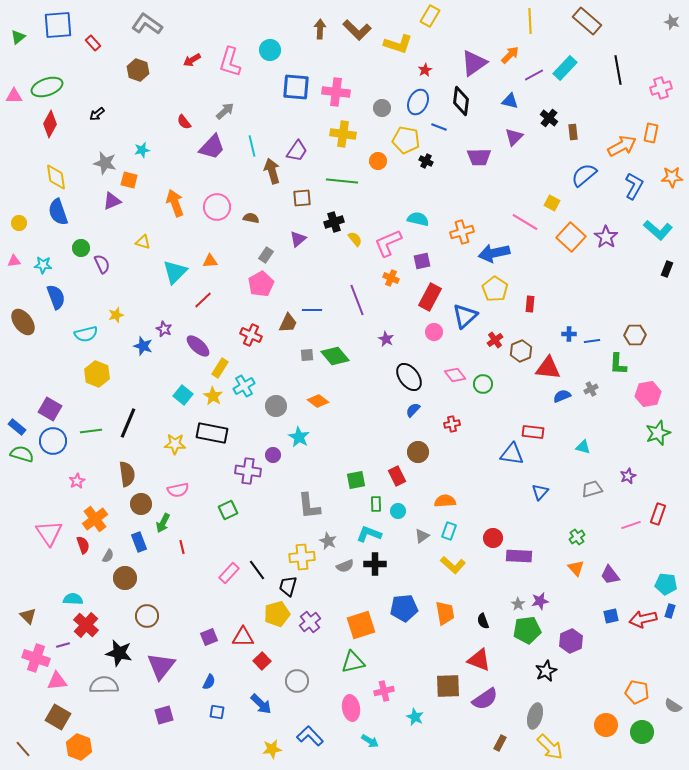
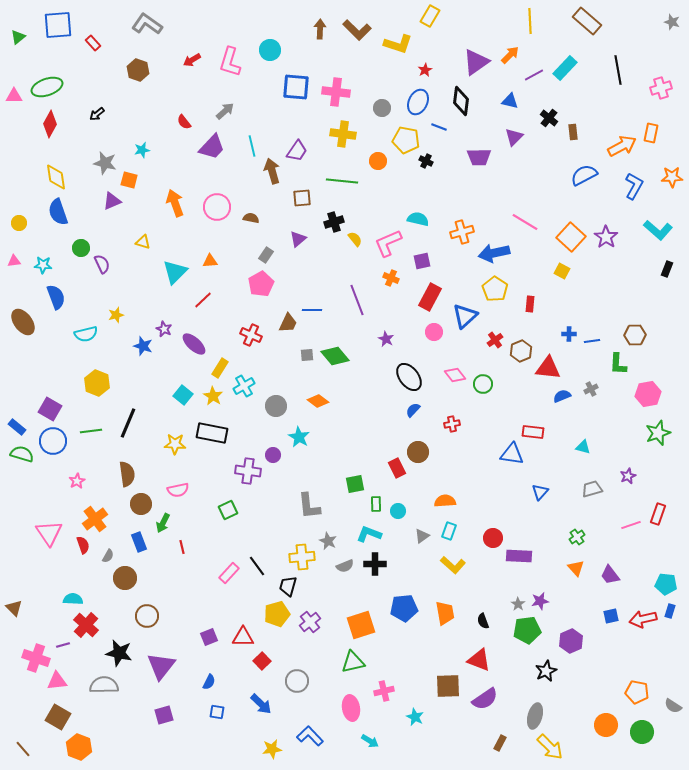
purple triangle at (474, 63): moved 2 px right, 1 px up
blue semicircle at (584, 175): rotated 12 degrees clockwise
yellow square at (552, 203): moved 10 px right, 68 px down
purple ellipse at (198, 346): moved 4 px left, 2 px up
yellow hexagon at (97, 374): moved 9 px down
red rectangle at (397, 476): moved 8 px up
green square at (356, 480): moved 1 px left, 4 px down
black line at (257, 570): moved 4 px up
brown triangle at (28, 616): moved 14 px left, 8 px up
